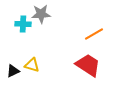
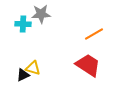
yellow triangle: moved 1 px right, 3 px down
black triangle: moved 10 px right, 4 px down
